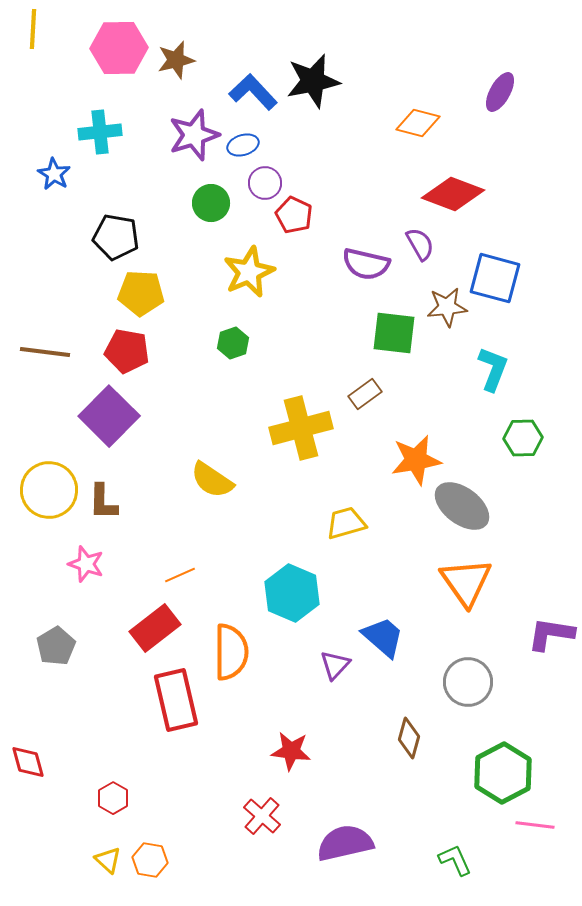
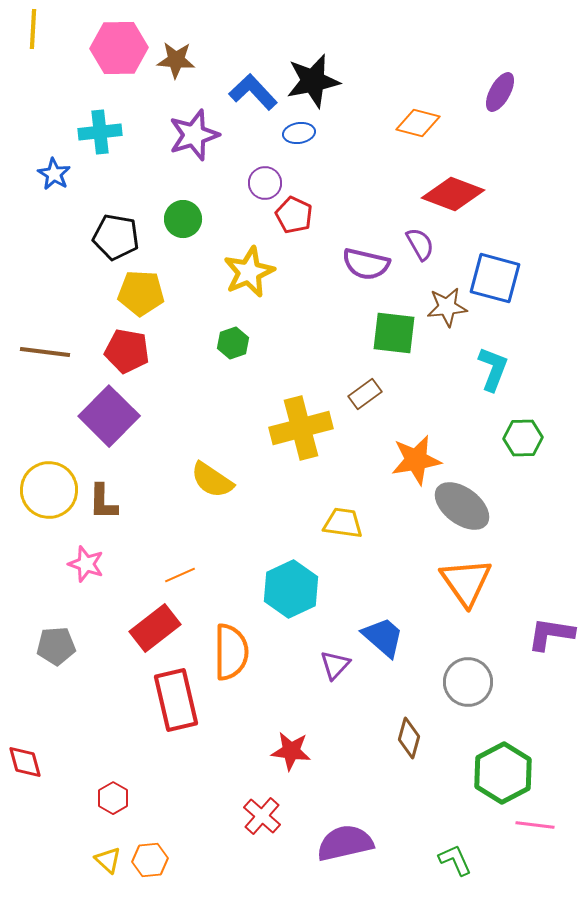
brown star at (176, 60): rotated 18 degrees clockwise
blue ellipse at (243, 145): moved 56 px right, 12 px up; rotated 8 degrees clockwise
green circle at (211, 203): moved 28 px left, 16 px down
yellow trapezoid at (346, 523): moved 3 px left; rotated 24 degrees clockwise
cyan hexagon at (292, 593): moved 1 px left, 4 px up; rotated 12 degrees clockwise
gray pentagon at (56, 646): rotated 27 degrees clockwise
red diamond at (28, 762): moved 3 px left
orange hexagon at (150, 860): rotated 16 degrees counterclockwise
